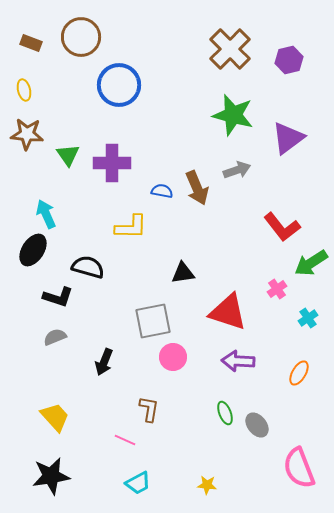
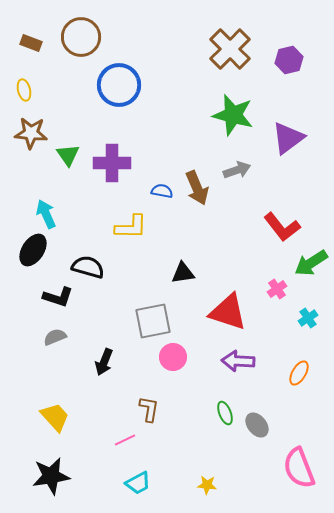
brown star: moved 4 px right, 1 px up
pink line: rotated 50 degrees counterclockwise
